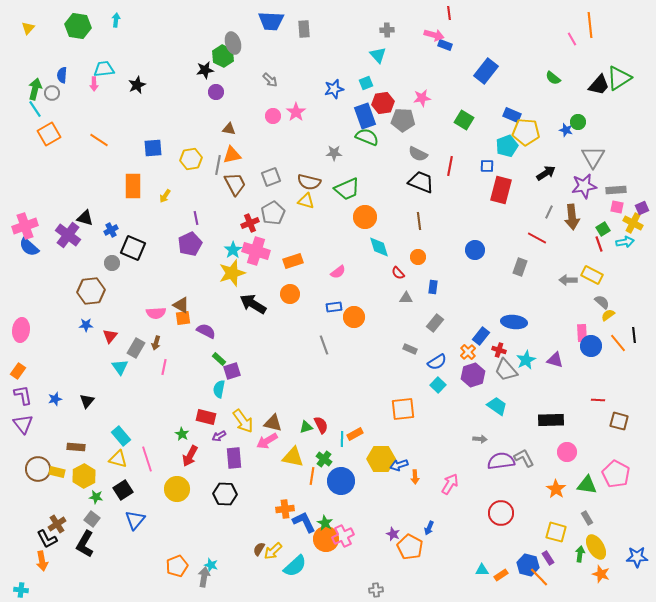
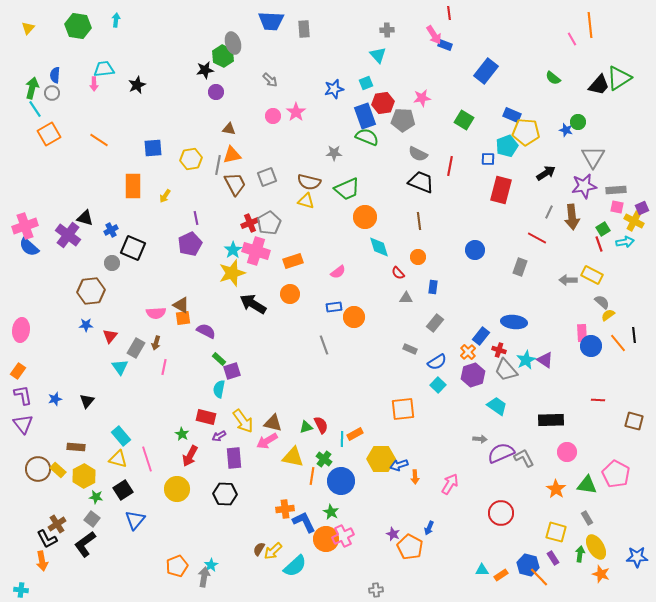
pink arrow at (434, 35): rotated 42 degrees clockwise
blue semicircle at (62, 75): moved 7 px left
green arrow at (35, 89): moved 3 px left, 1 px up
blue square at (487, 166): moved 1 px right, 7 px up
gray square at (271, 177): moved 4 px left
gray pentagon at (273, 213): moved 4 px left, 10 px down
yellow cross at (633, 223): moved 1 px right, 2 px up
purple triangle at (555, 360): moved 10 px left; rotated 18 degrees clockwise
brown square at (619, 421): moved 15 px right
purple semicircle at (501, 461): moved 8 px up; rotated 16 degrees counterclockwise
yellow rectangle at (57, 472): moved 1 px right, 2 px up; rotated 28 degrees clockwise
green star at (325, 523): moved 6 px right, 11 px up
black L-shape at (85, 544): rotated 24 degrees clockwise
purple rectangle at (548, 558): moved 5 px right
cyan star at (211, 565): rotated 24 degrees clockwise
